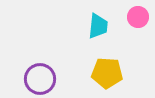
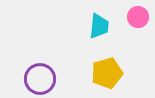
cyan trapezoid: moved 1 px right
yellow pentagon: rotated 20 degrees counterclockwise
